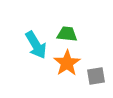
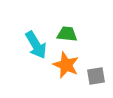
orange star: moved 1 px left, 2 px down; rotated 16 degrees counterclockwise
